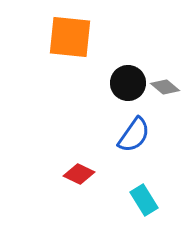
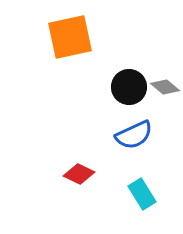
orange square: rotated 18 degrees counterclockwise
black circle: moved 1 px right, 4 px down
blue semicircle: rotated 30 degrees clockwise
cyan rectangle: moved 2 px left, 6 px up
